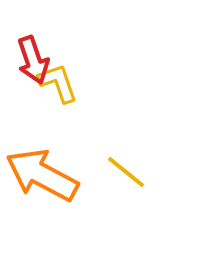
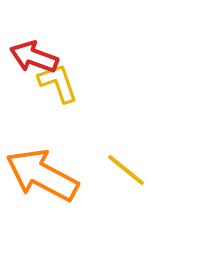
red arrow: moved 1 px right, 3 px up; rotated 129 degrees clockwise
yellow line: moved 2 px up
